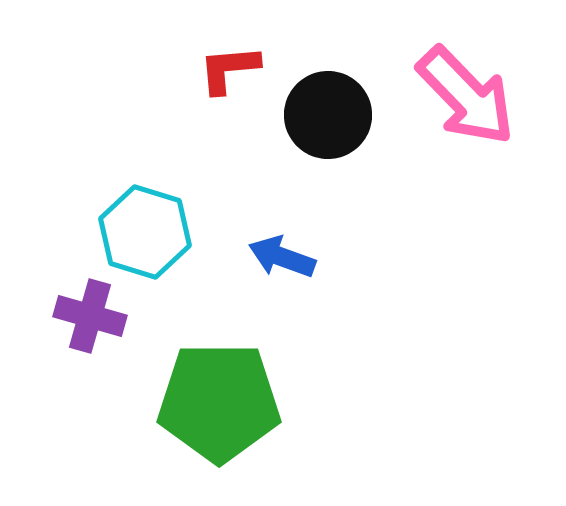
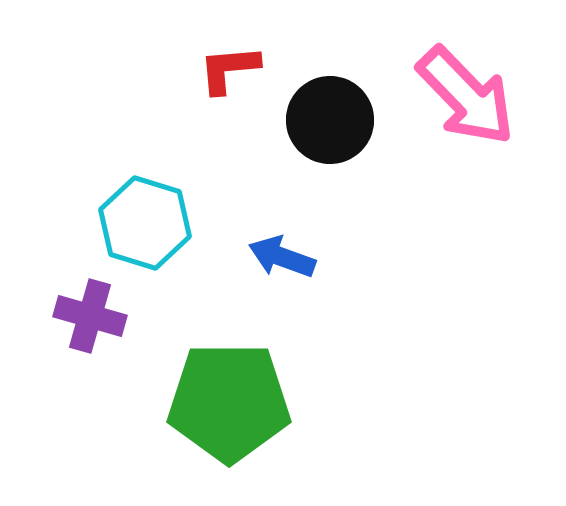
black circle: moved 2 px right, 5 px down
cyan hexagon: moved 9 px up
green pentagon: moved 10 px right
